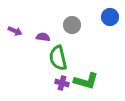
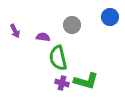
purple arrow: rotated 40 degrees clockwise
